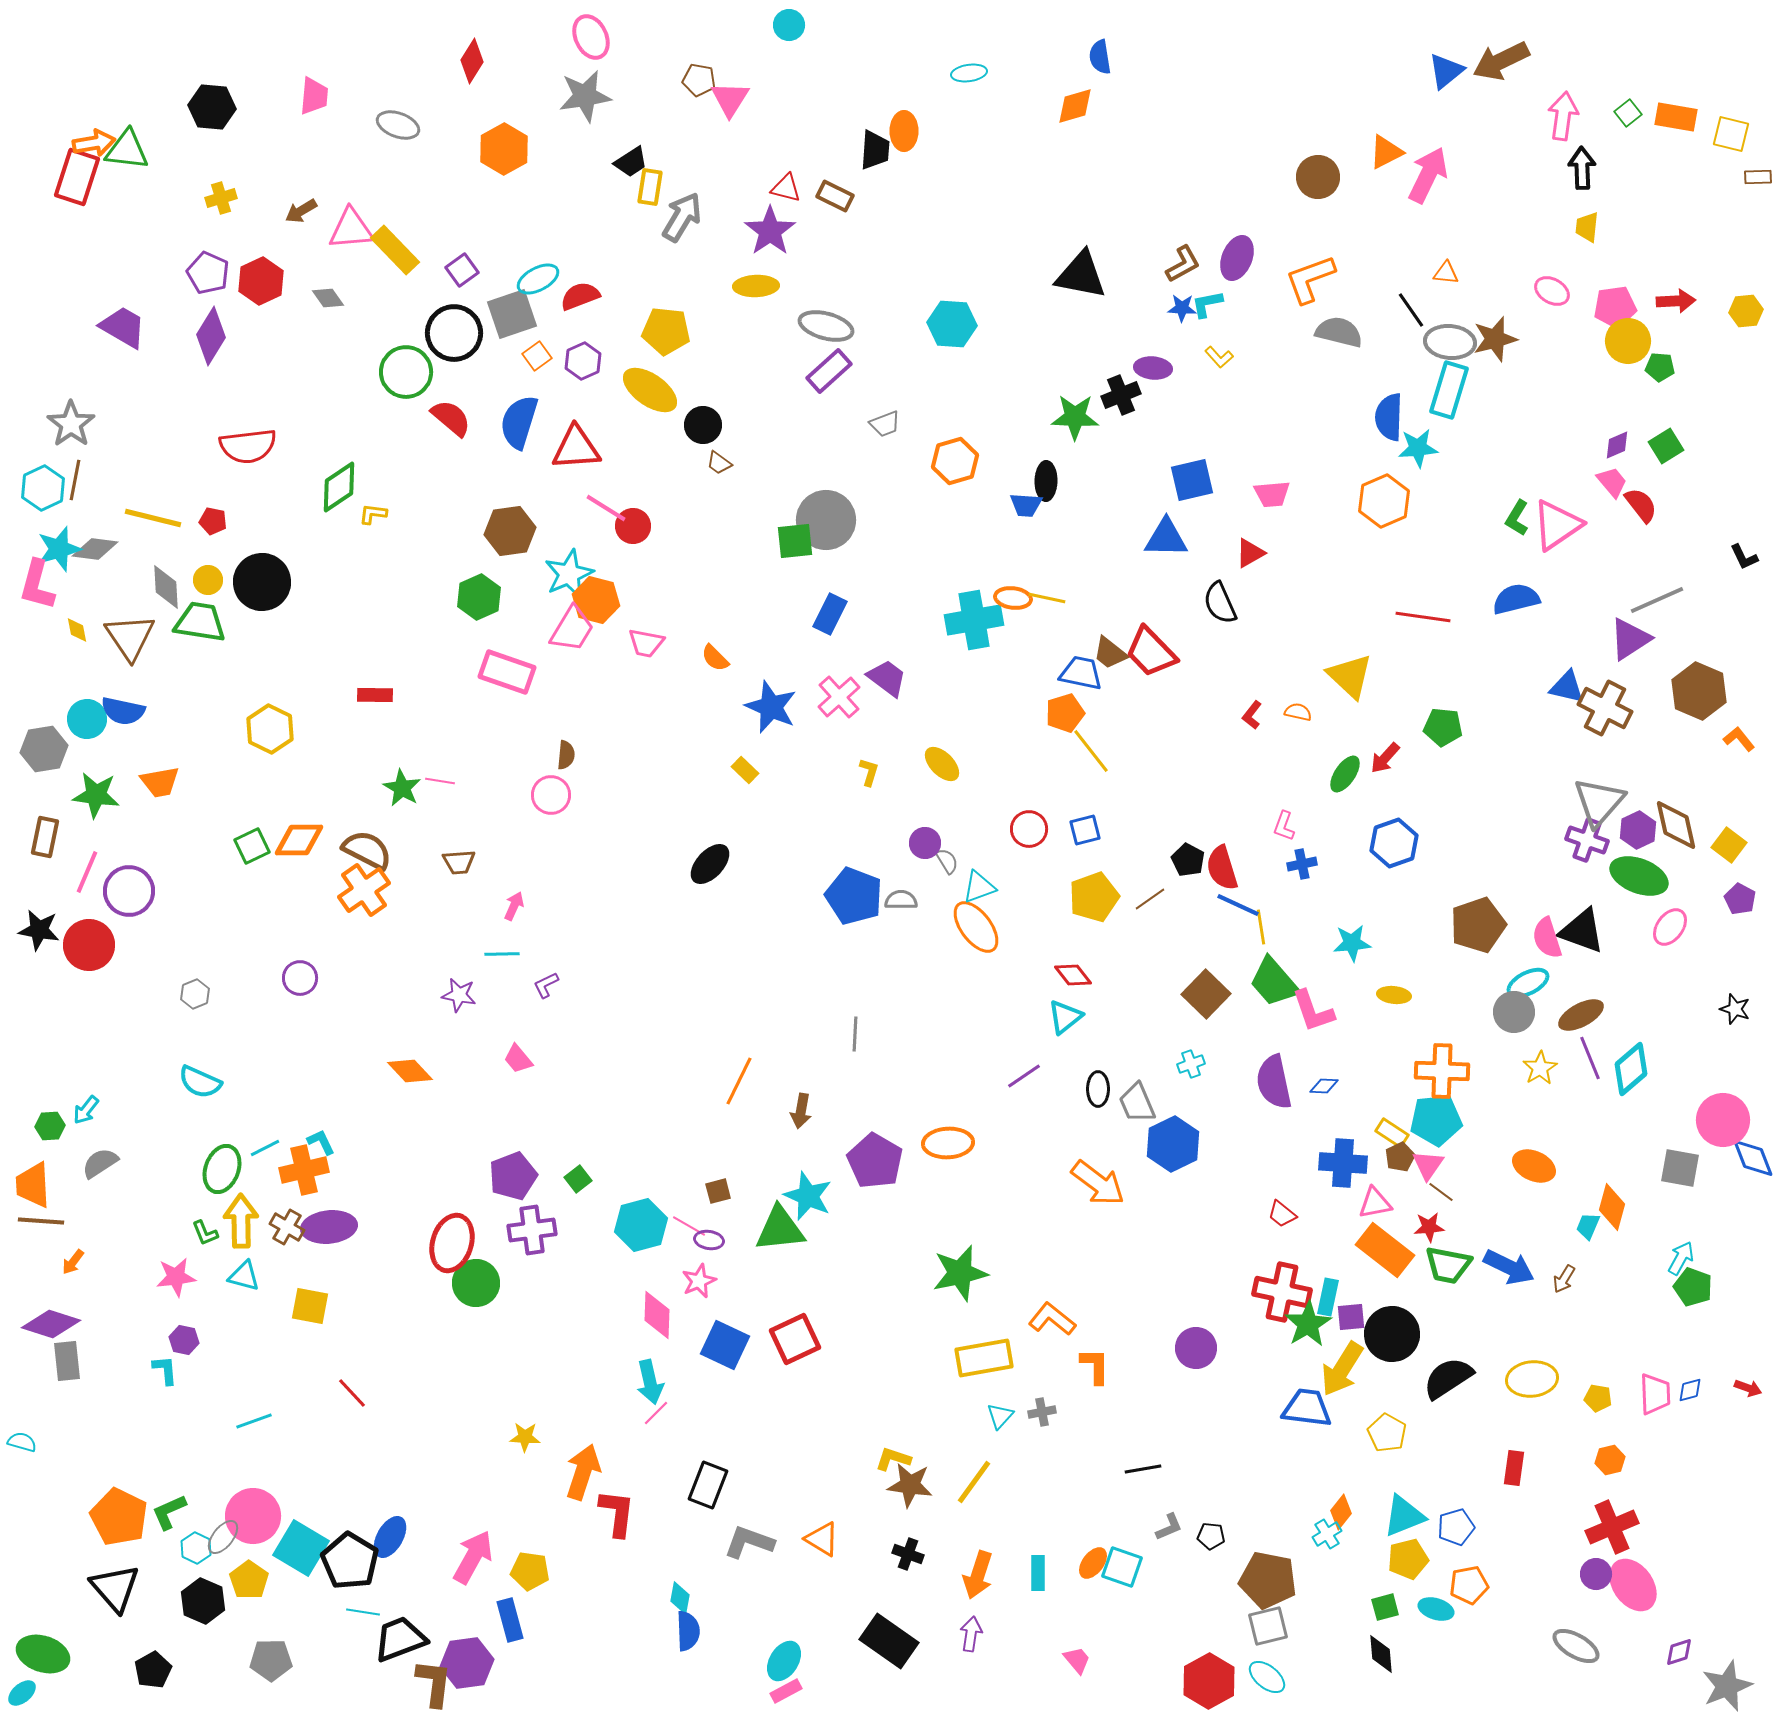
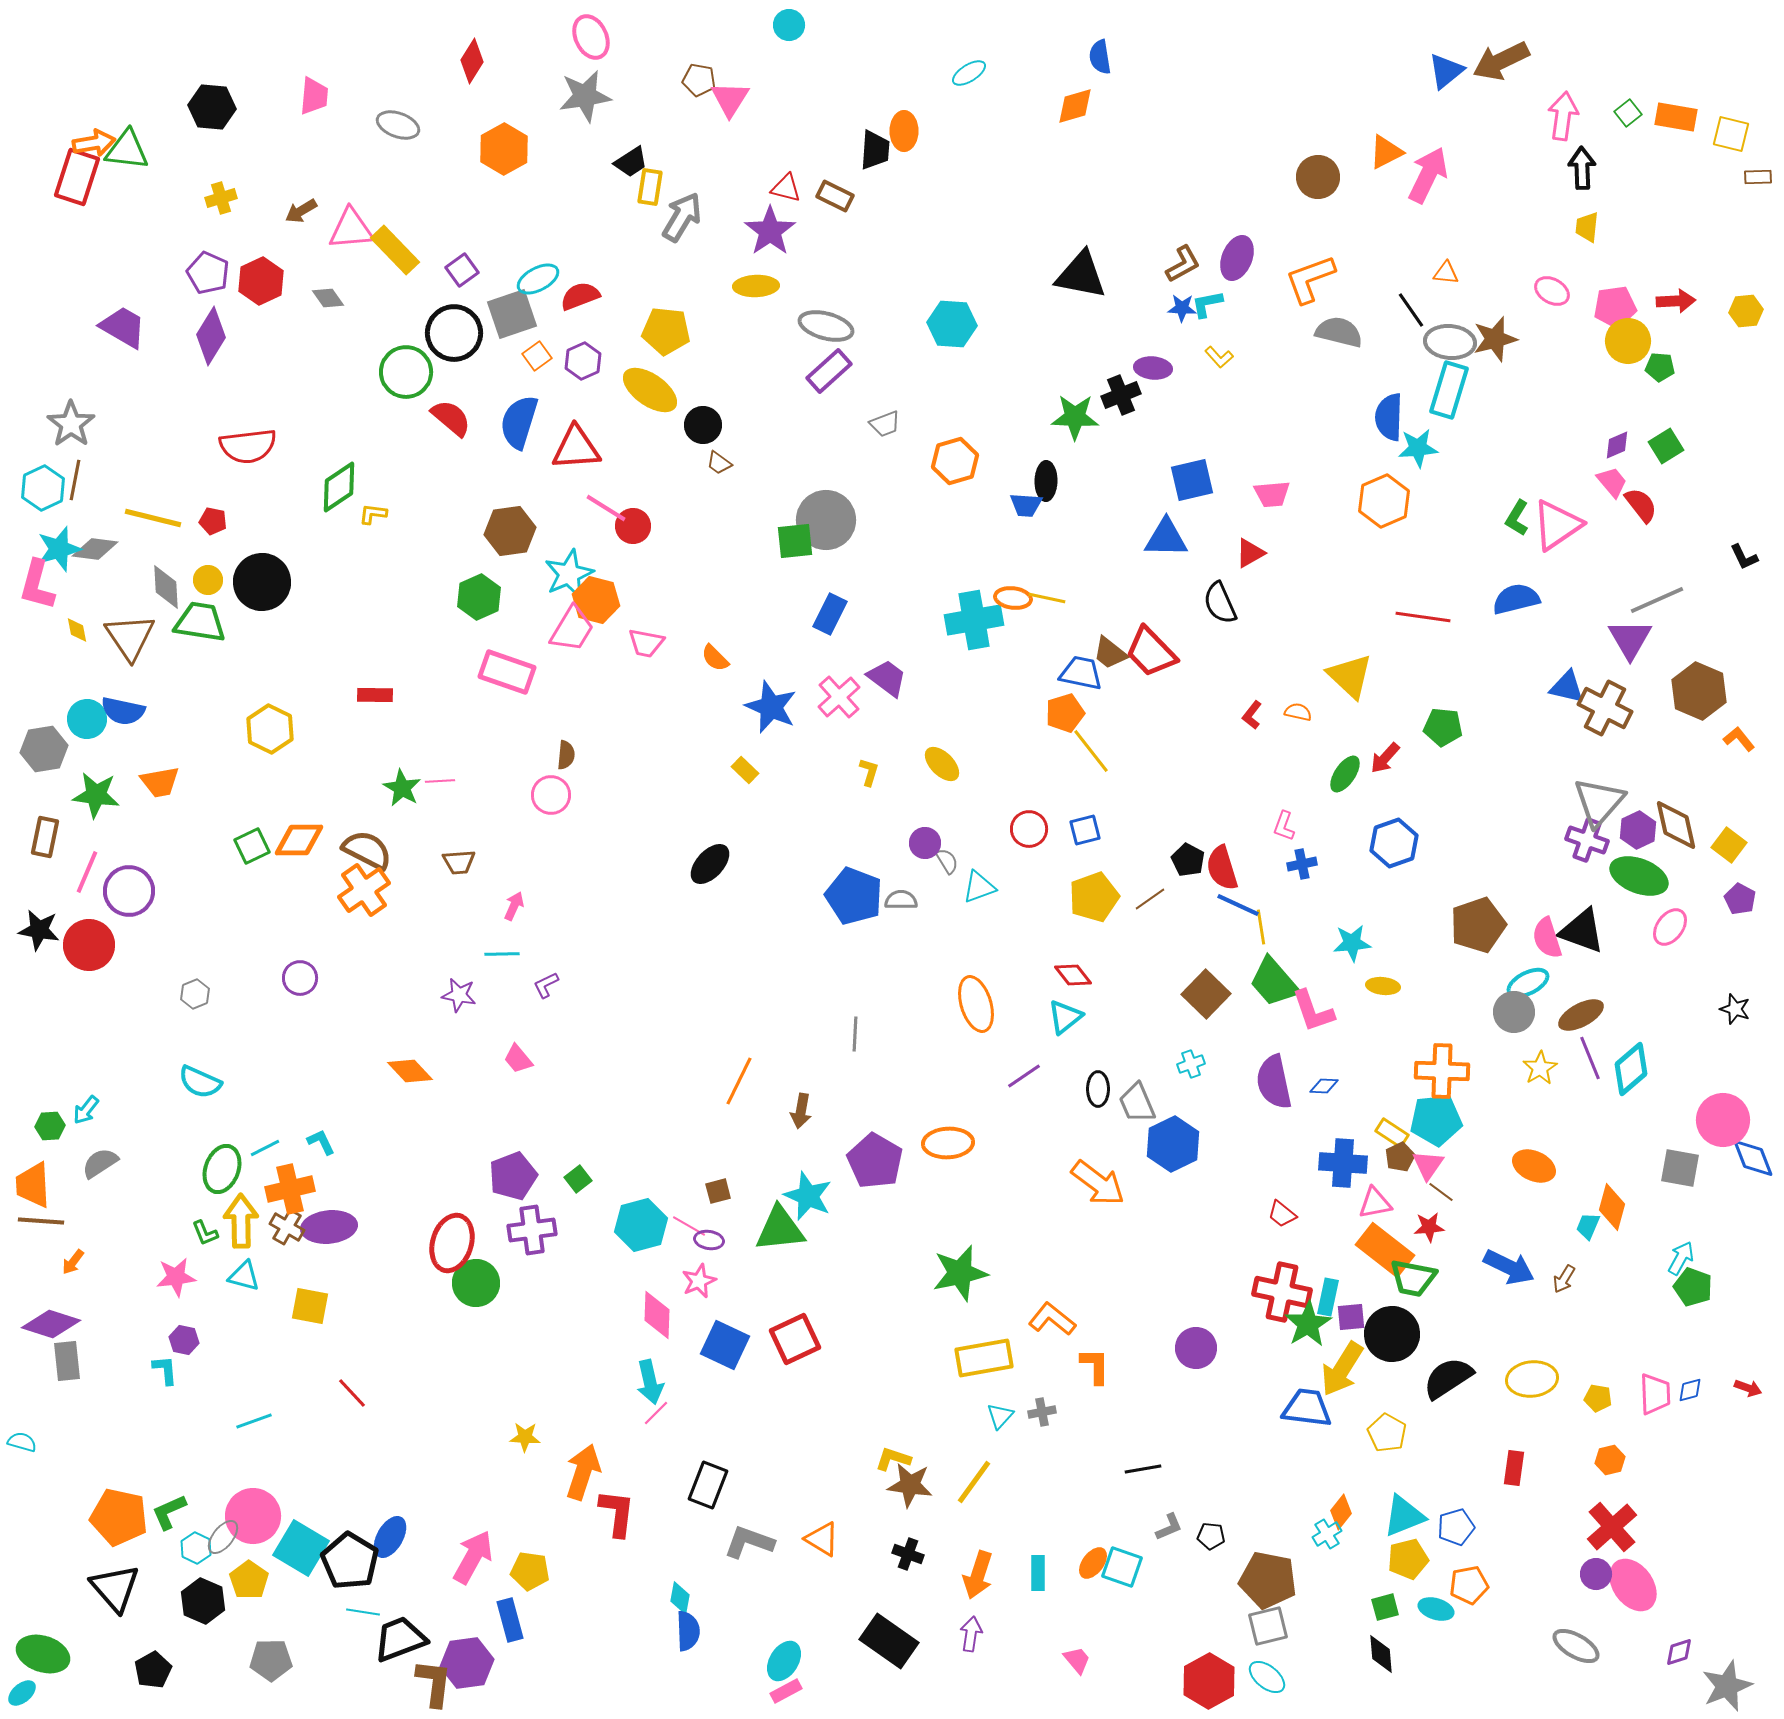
cyan ellipse at (969, 73): rotated 24 degrees counterclockwise
purple triangle at (1630, 639): rotated 27 degrees counterclockwise
pink line at (440, 781): rotated 12 degrees counterclockwise
orange ellipse at (976, 927): moved 77 px down; rotated 20 degrees clockwise
yellow ellipse at (1394, 995): moved 11 px left, 9 px up
orange cross at (304, 1170): moved 14 px left, 19 px down
green trapezoid at (1448, 1265): moved 35 px left, 13 px down
orange pentagon at (119, 1517): rotated 14 degrees counterclockwise
red cross at (1612, 1527): rotated 18 degrees counterclockwise
